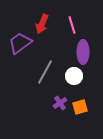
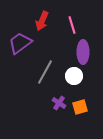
red arrow: moved 3 px up
purple cross: moved 1 px left; rotated 24 degrees counterclockwise
